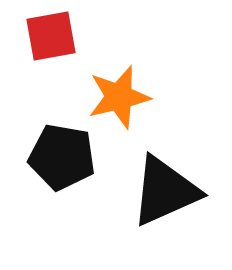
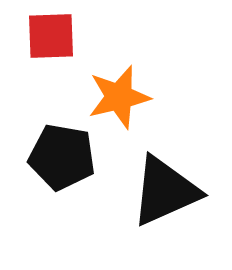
red square: rotated 8 degrees clockwise
